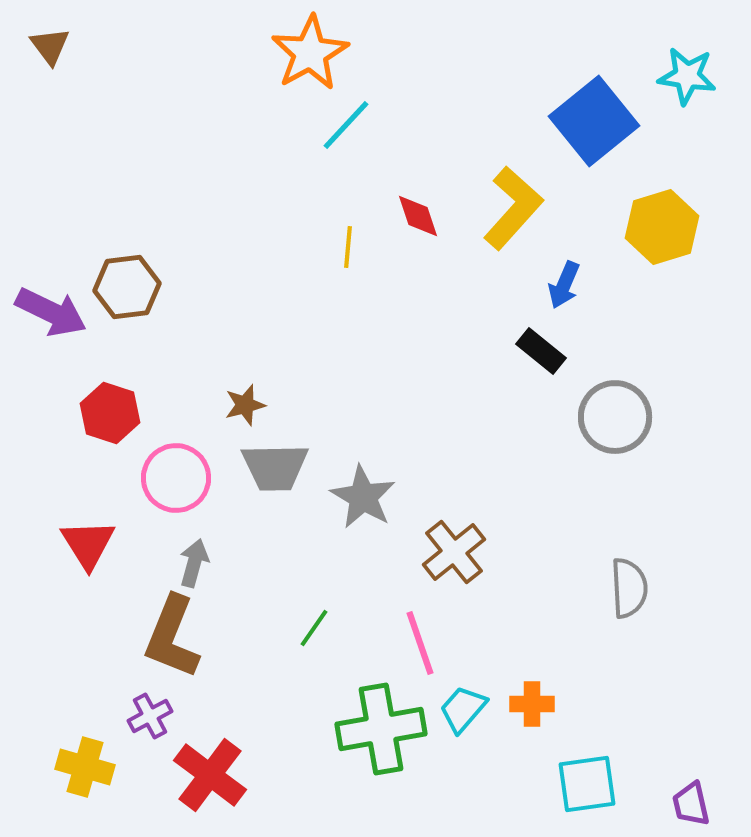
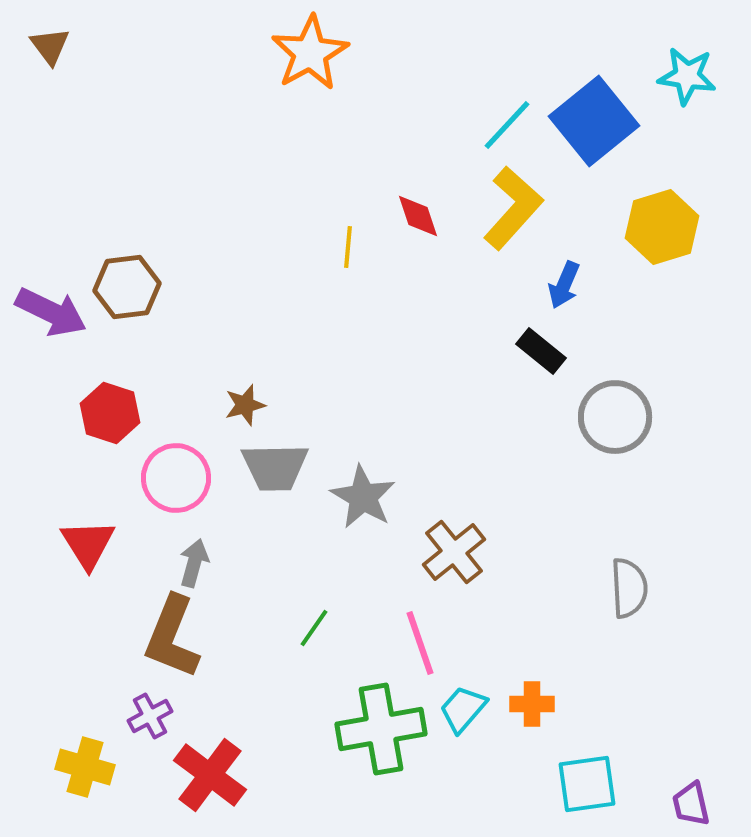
cyan line: moved 161 px right
